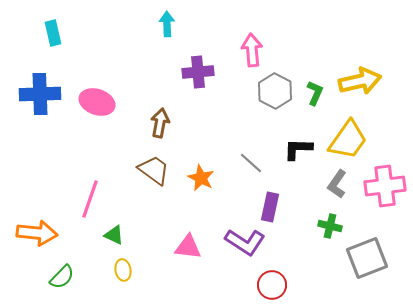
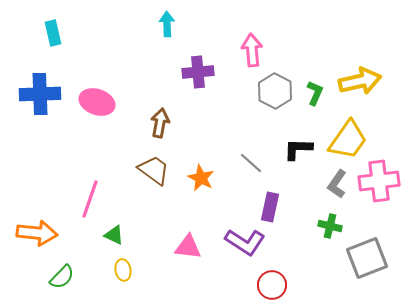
pink cross: moved 6 px left, 5 px up
